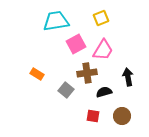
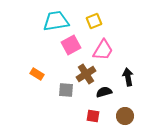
yellow square: moved 7 px left, 3 px down
pink square: moved 5 px left, 1 px down
brown cross: moved 1 px left, 1 px down; rotated 24 degrees counterclockwise
gray square: rotated 35 degrees counterclockwise
brown circle: moved 3 px right
